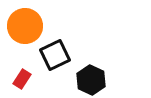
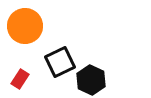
black square: moved 5 px right, 7 px down
red rectangle: moved 2 px left
